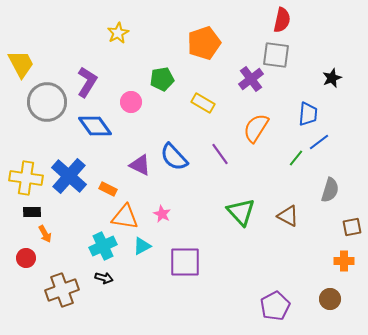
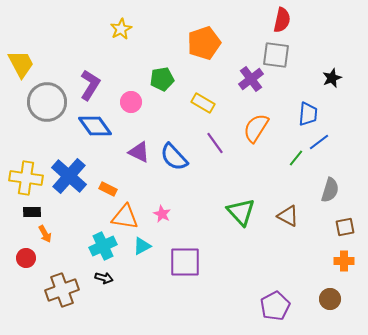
yellow star: moved 3 px right, 4 px up
purple L-shape: moved 3 px right, 3 px down
purple line: moved 5 px left, 11 px up
purple triangle: moved 1 px left, 13 px up
brown square: moved 7 px left
